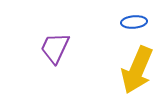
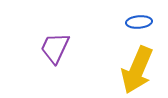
blue ellipse: moved 5 px right
